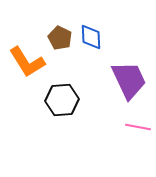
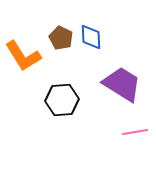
brown pentagon: moved 1 px right
orange L-shape: moved 4 px left, 6 px up
purple trapezoid: moved 7 px left, 4 px down; rotated 33 degrees counterclockwise
pink line: moved 3 px left, 5 px down; rotated 20 degrees counterclockwise
